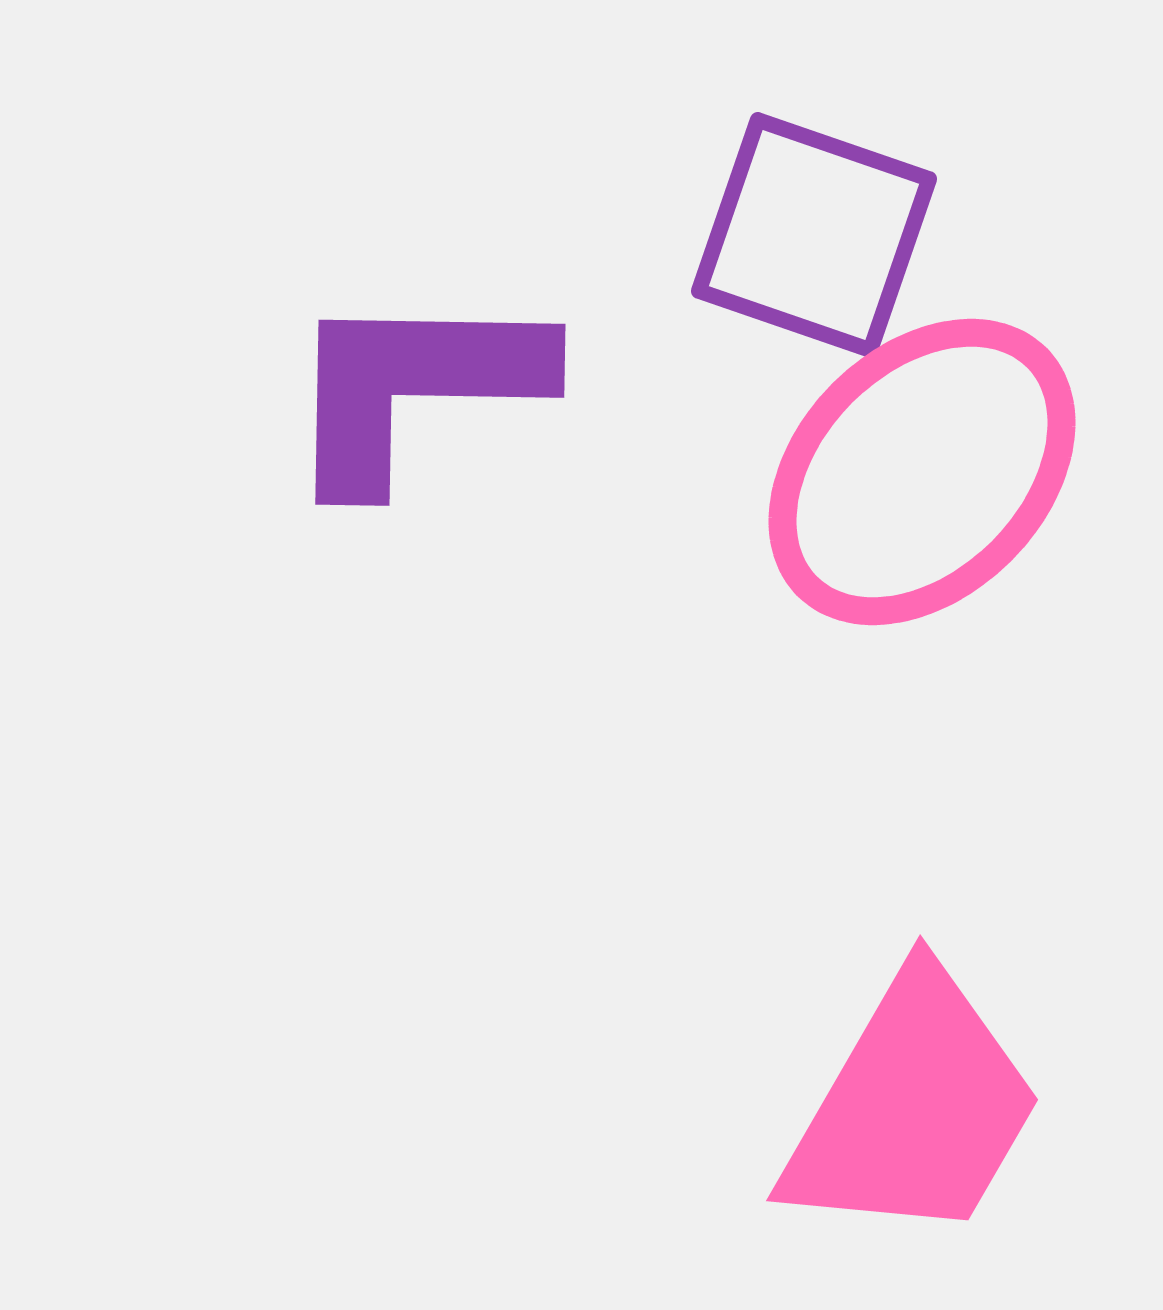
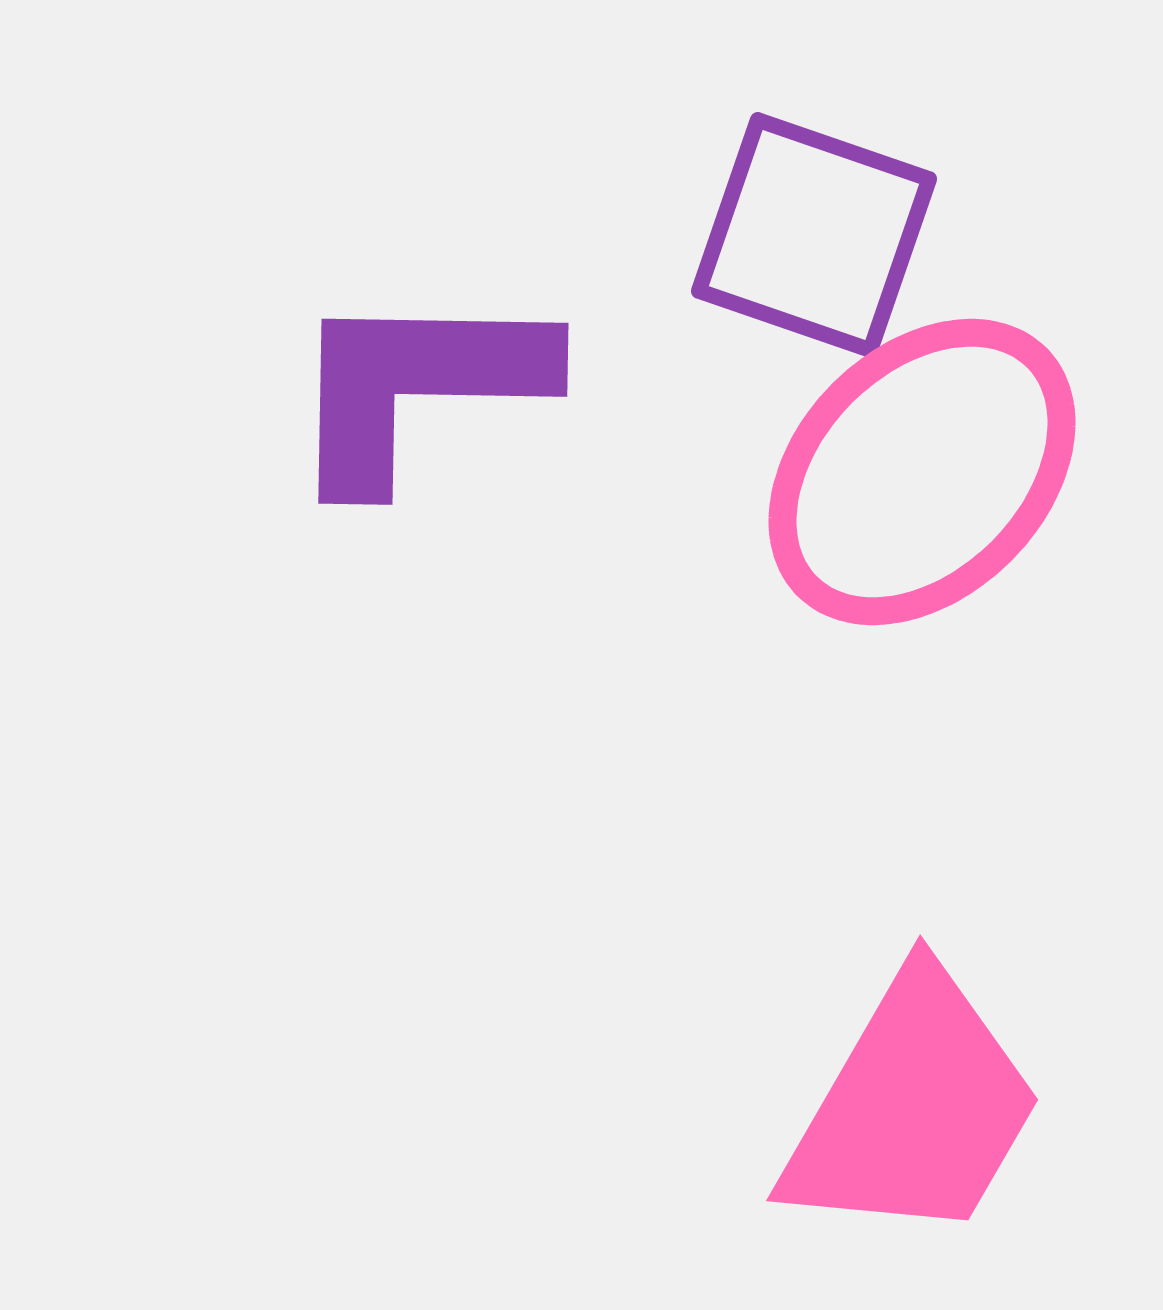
purple L-shape: moved 3 px right, 1 px up
